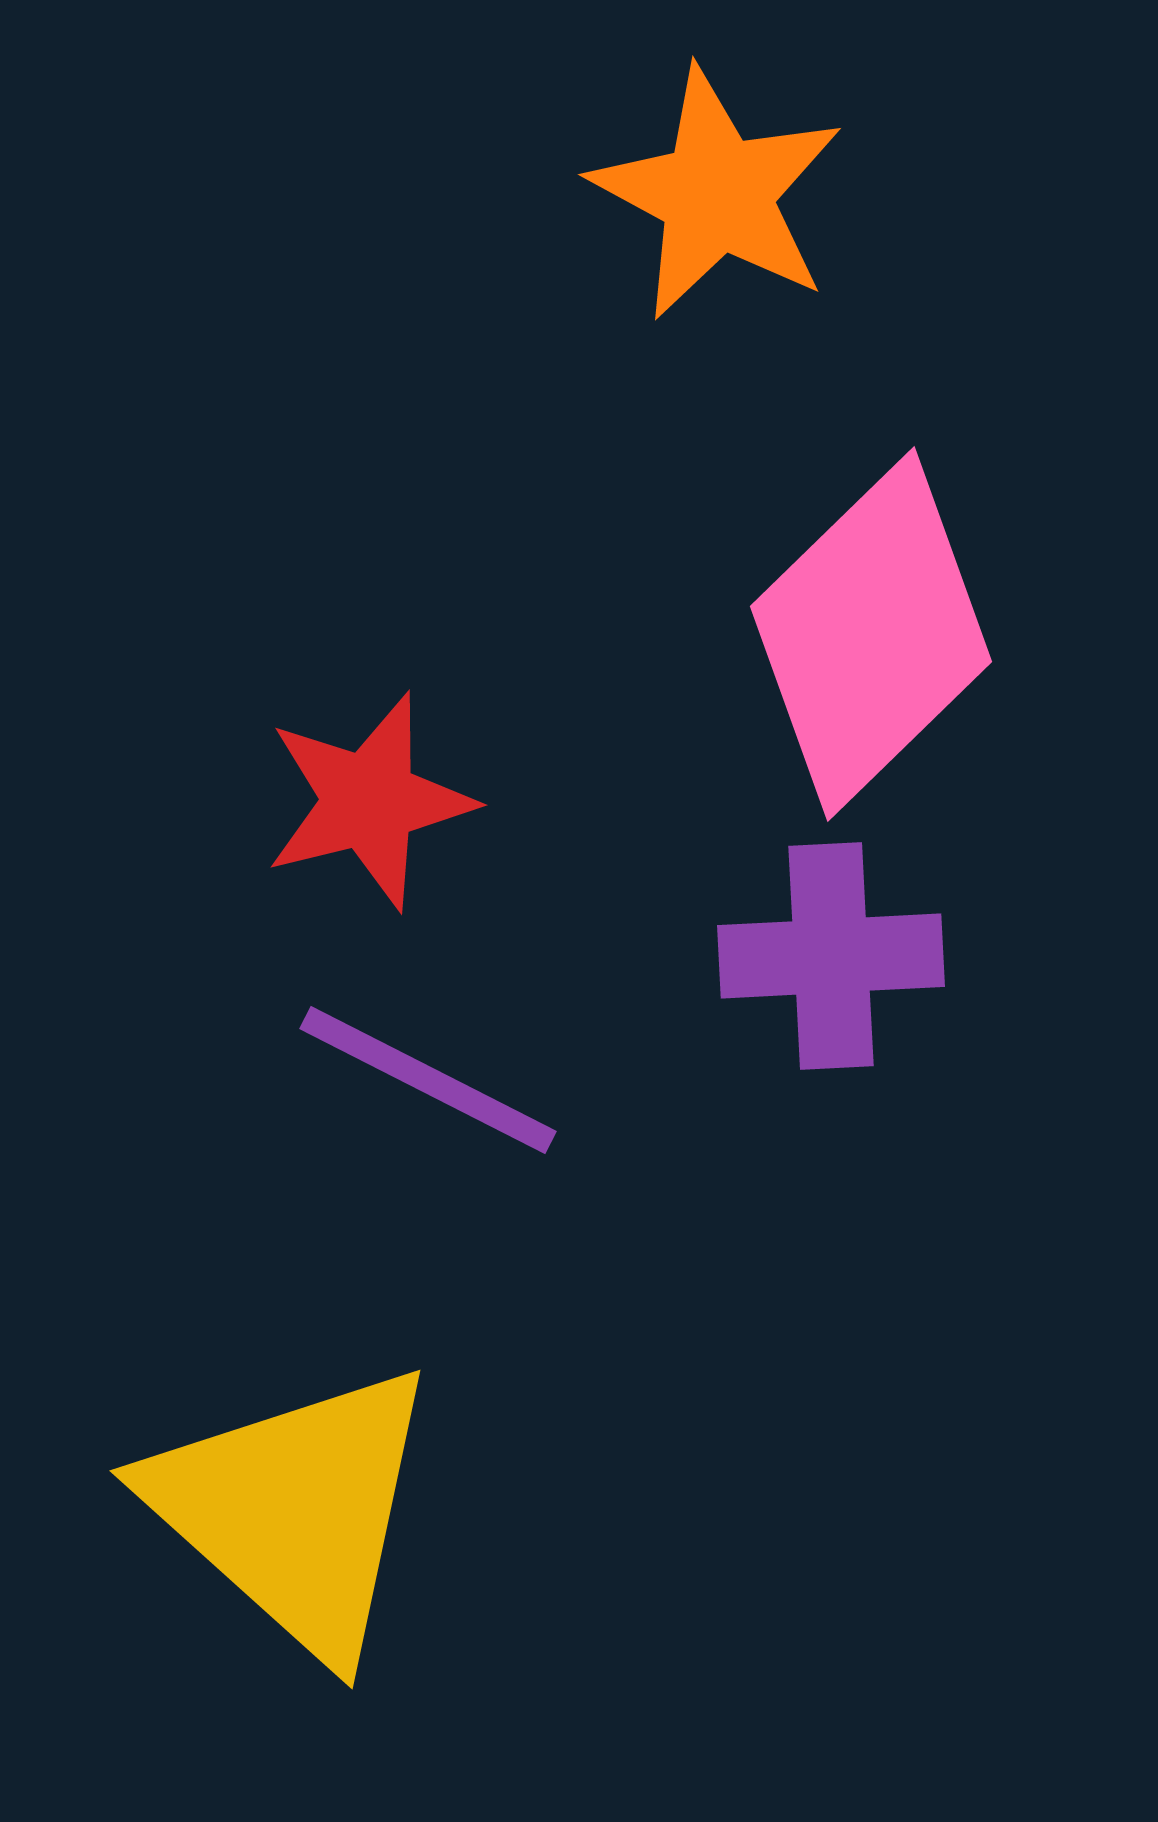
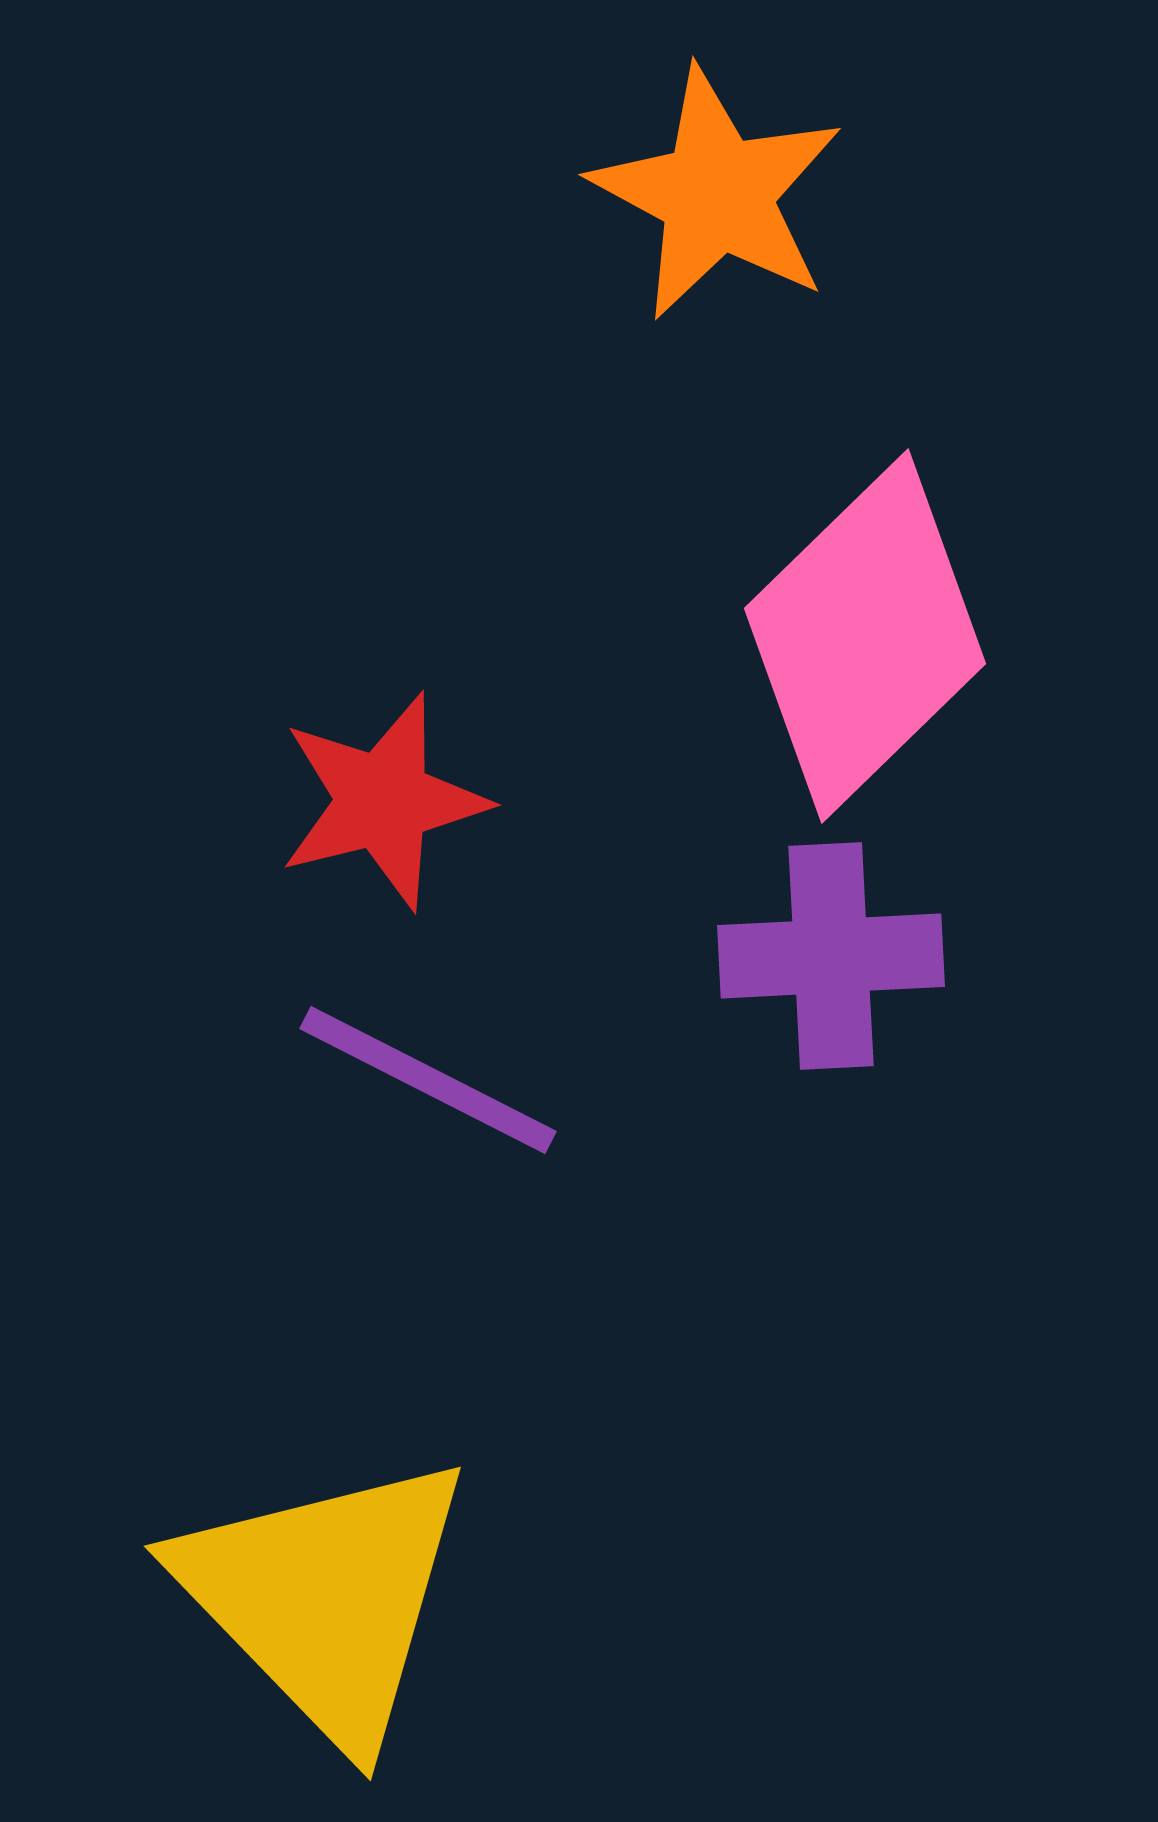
pink diamond: moved 6 px left, 2 px down
red star: moved 14 px right
yellow triangle: moved 31 px right, 88 px down; rotated 4 degrees clockwise
